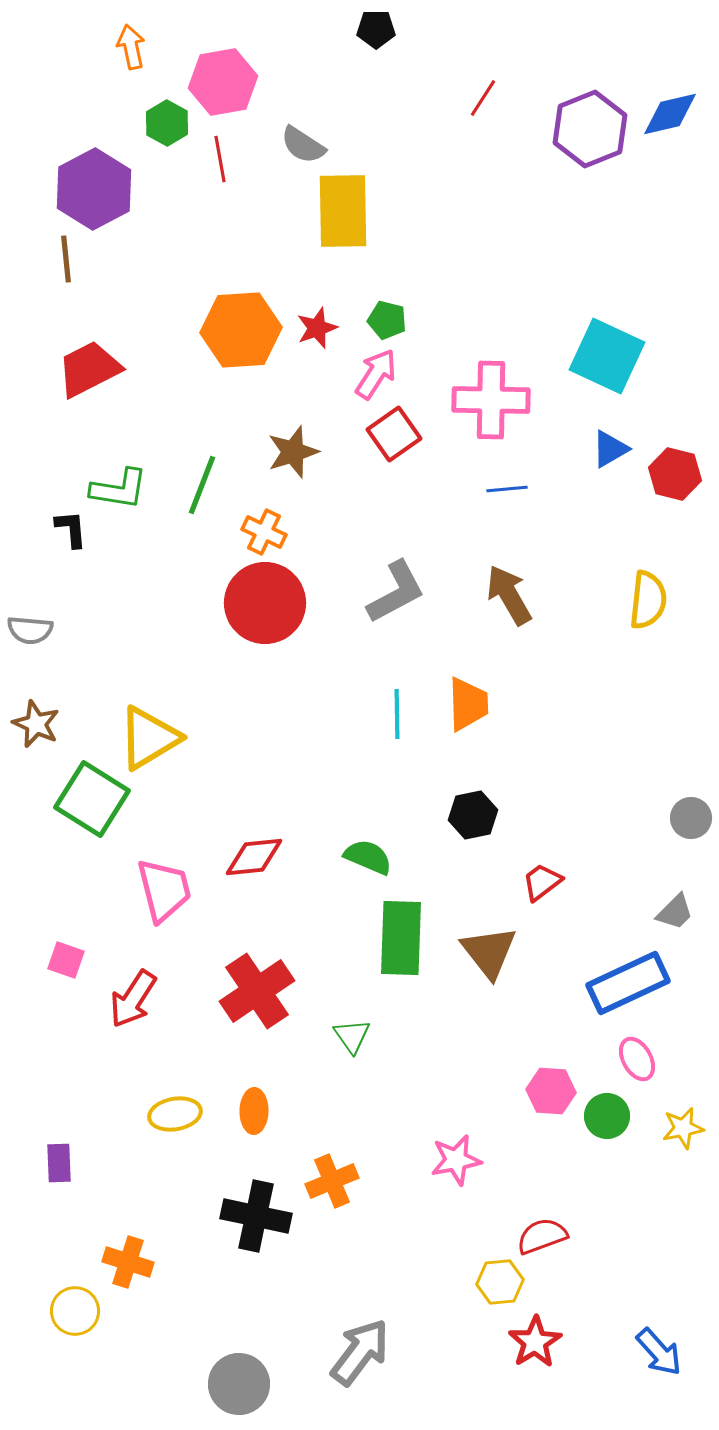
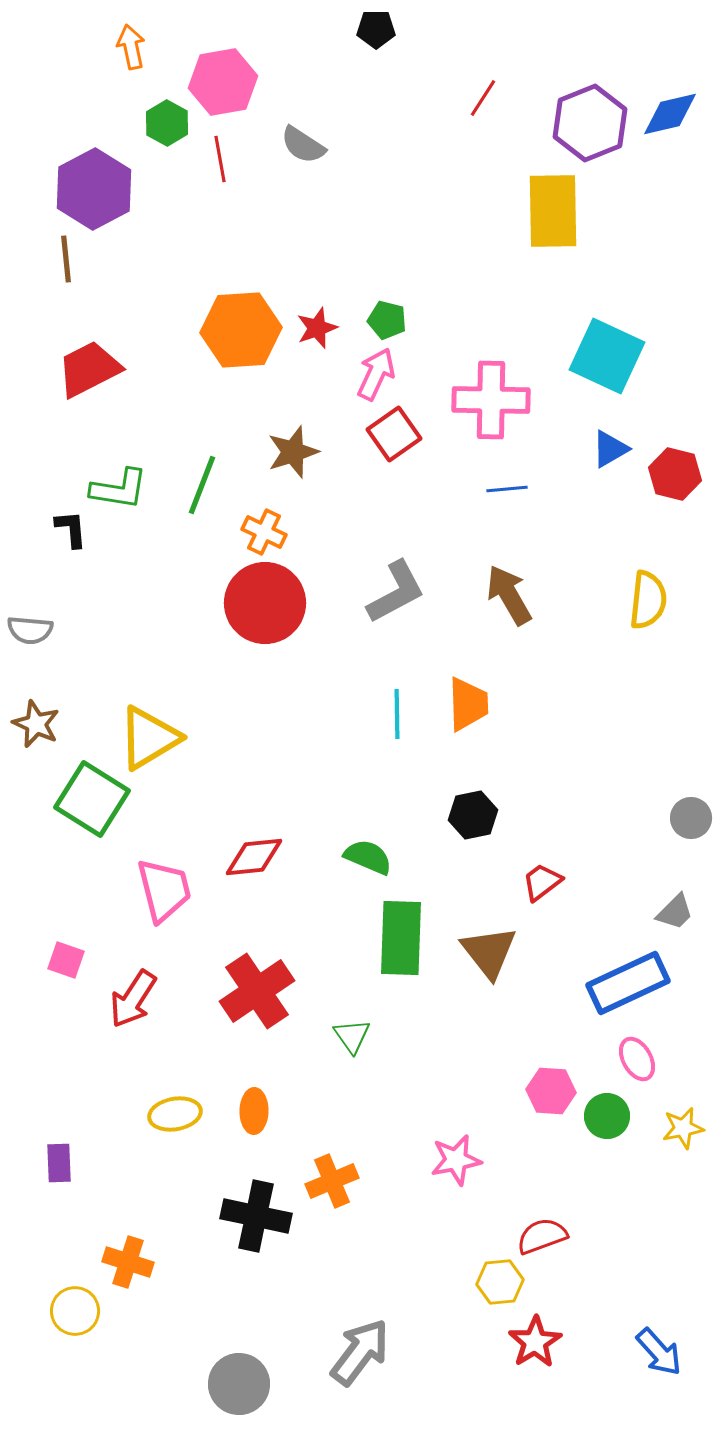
purple hexagon at (590, 129): moved 6 px up
yellow rectangle at (343, 211): moved 210 px right
pink arrow at (376, 374): rotated 8 degrees counterclockwise
